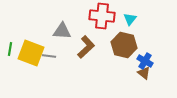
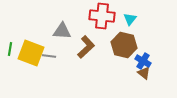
blue cross: moved 2 px left
